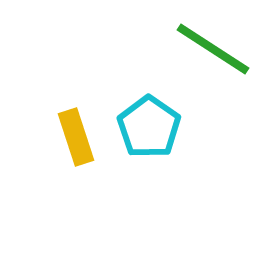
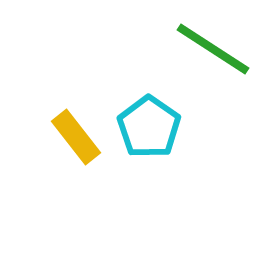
yellow rectangle: rotated 20 degrees counterclockwise
